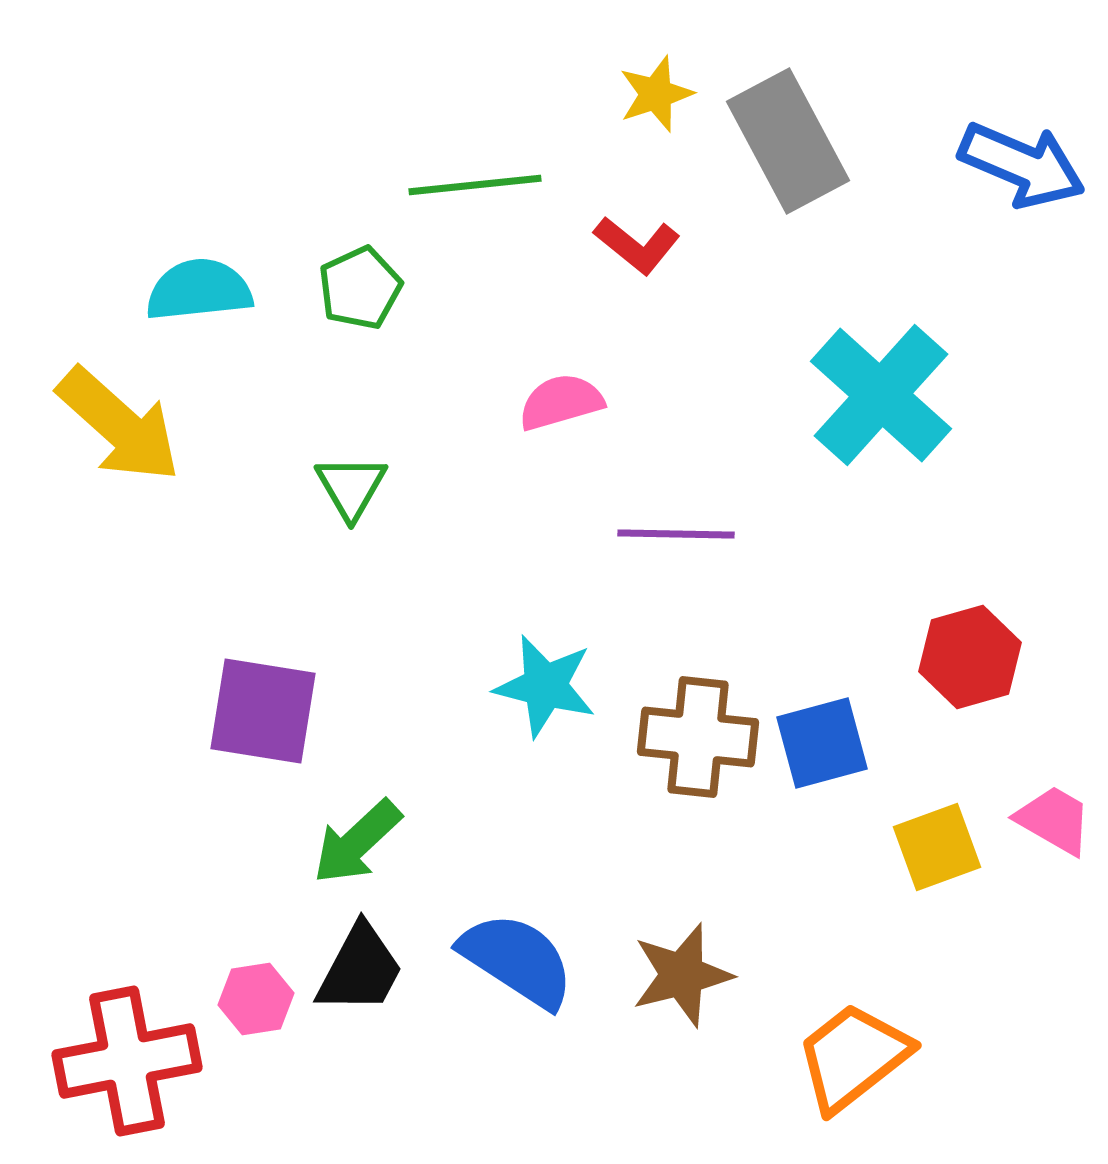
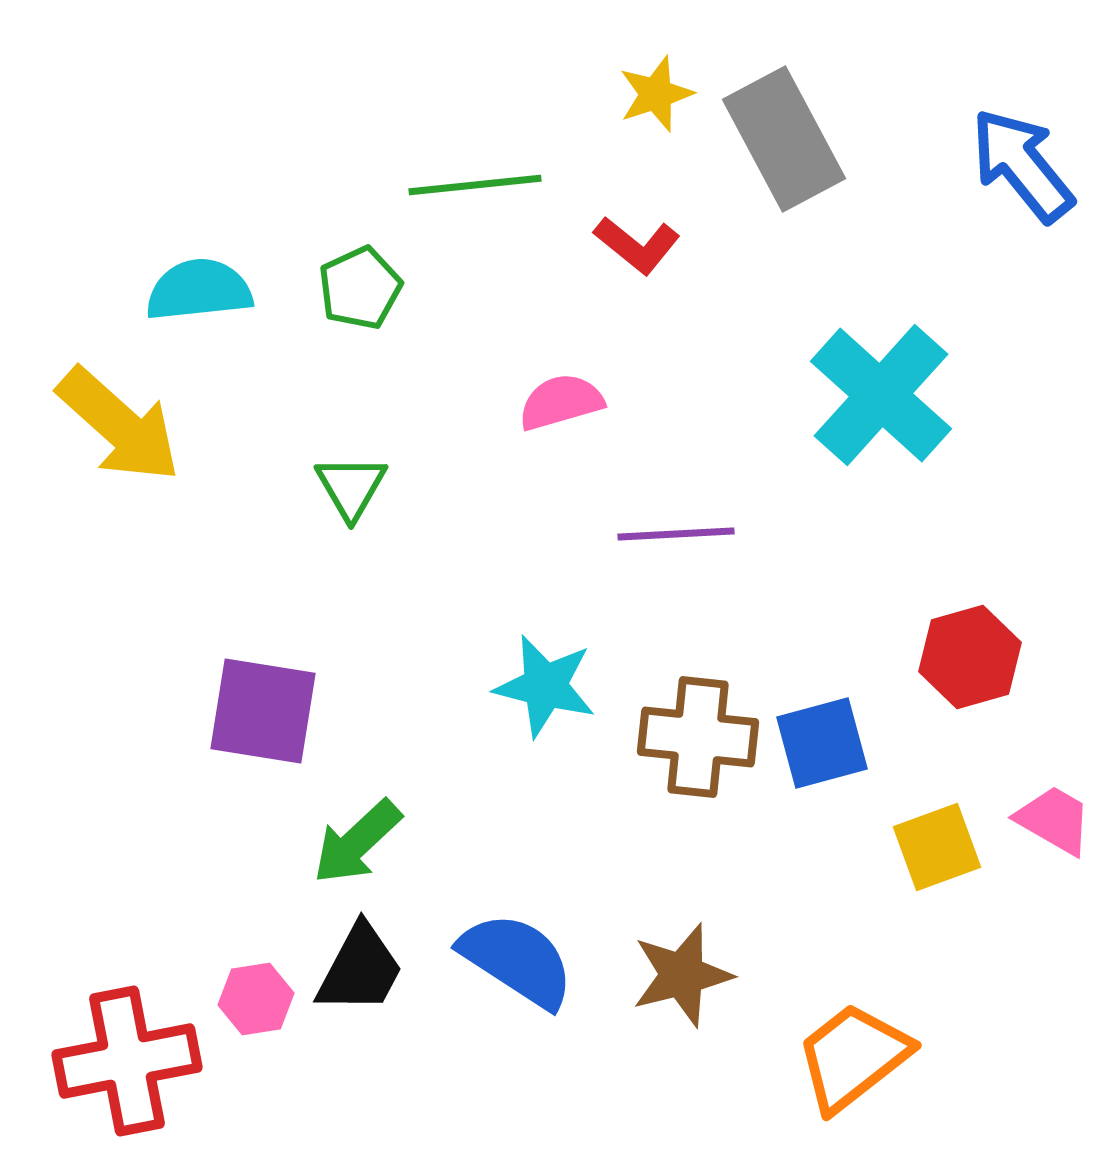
gray rectangle: moved 4 px left, 2 px up
blue arrow: rotated 152 degrees counterclockwise
purple line: rotated 4 degrees counterclockwise
